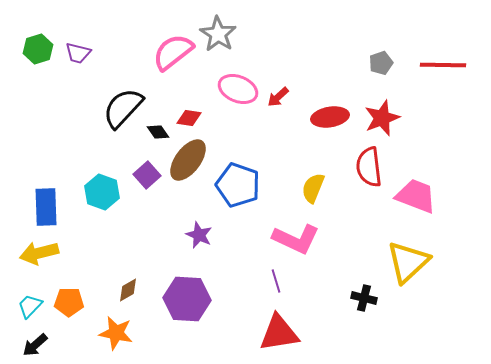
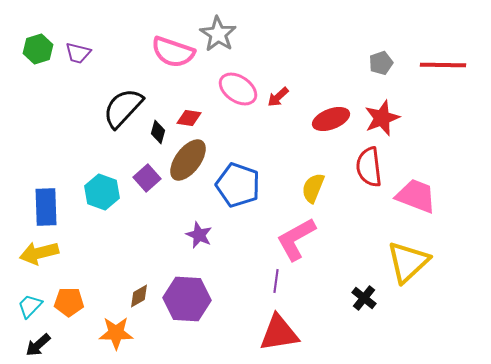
pink semicircle: rotated 123 degrees counterclockwise
pink ellipse: rotated 12 degrees clockwise
red ellipse: moved 1 px right, 2 px down; rotated 12 degrees counterclockwise
black diamond: rotated 50 degrees clockwise
purple square: moved 3 px down
pink L-shape: rotated 126 degrees clockwise
purple line: rotated 25 degrees clockwise
brown diamond: moved 11 px right, 6 px down
black cross: rotated 25 degrees clockwise
orange star: rotated 12 degrees counterclockwise
black arrow: moved 3 px right
